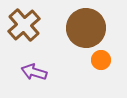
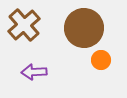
brown circle: moved 2 px left
purple arrow: rotated 20 degrees counterclockwise
